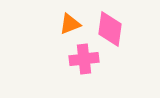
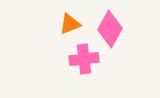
pink diamond: rotated 21 degrees clockwise
